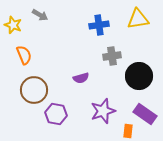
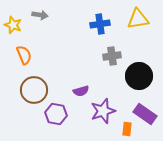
gray arrow: rotated 21 degrees counterclockwise
blue cross: moved 1 px right, 1 px up
purple semicircle: moved 13 px down
orange rectangle: moved 1 px left, 2 px up
